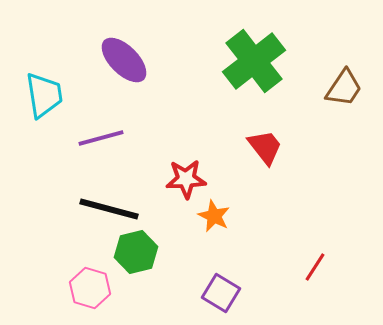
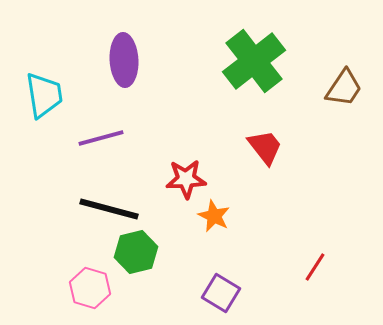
purple ellipse: rotated 42 degrees clockwise
